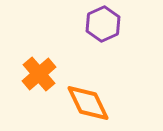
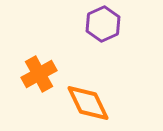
orange cross: rotated 12 degrees clockwise
